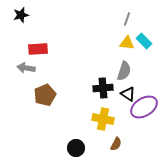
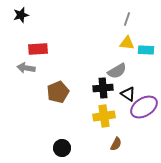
cyan rectangle: moved 2 px right, 9 px down; rotated 42 degrees counterclockwise
gray semicircle: moved 7 px left; rotated 42 degrees clockwise
brown pentagon: moved 13 px right, 3 px up
yellow cross: moved 1 px right, 3 px up; rotated 20 degrees counterclockwise
black circle: moved 14 px left
